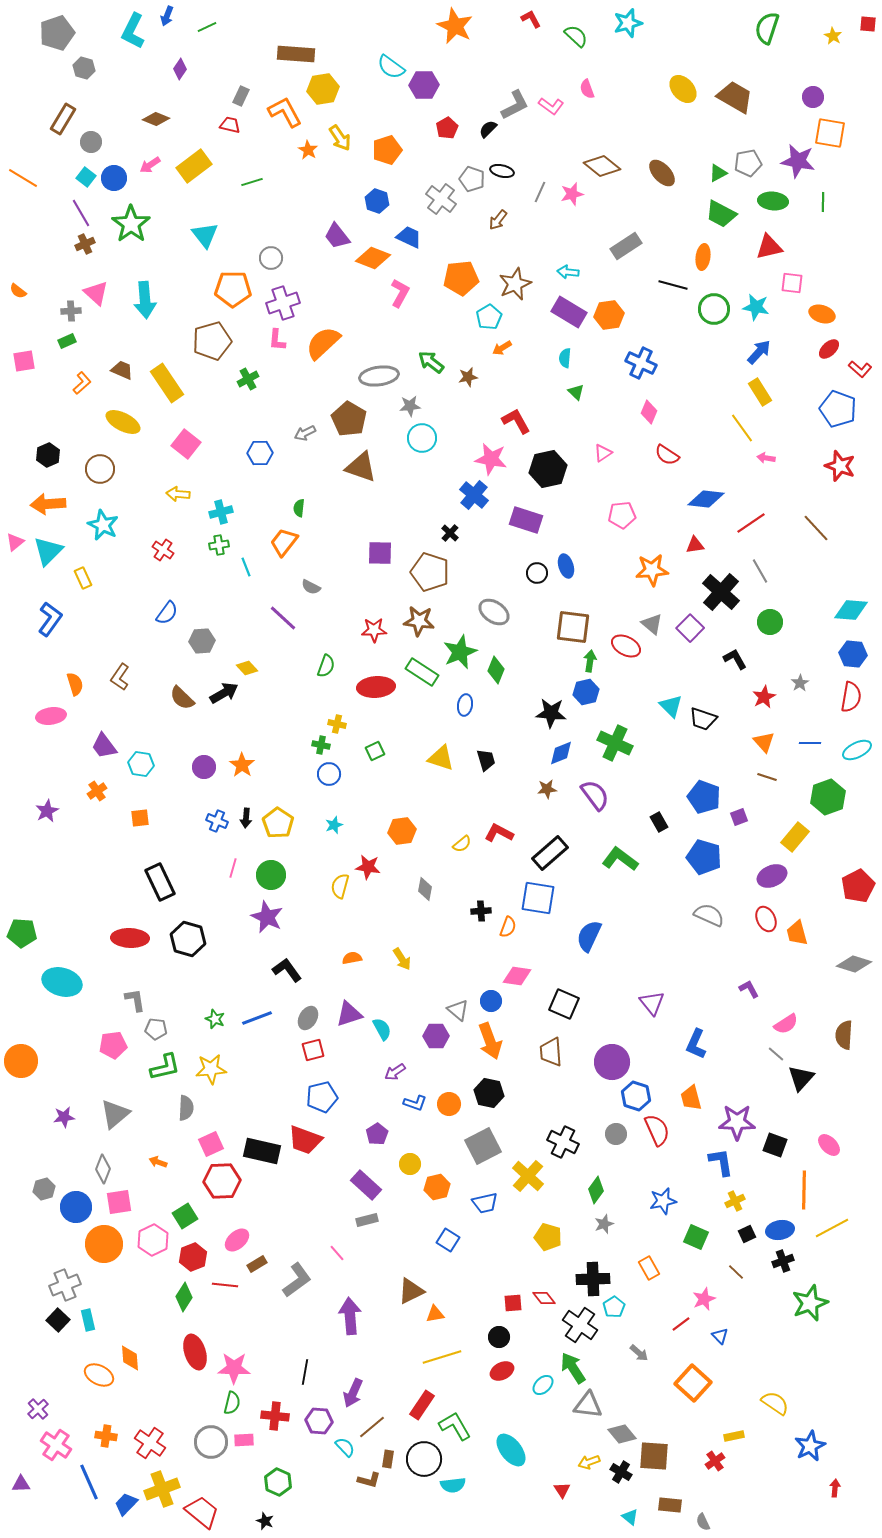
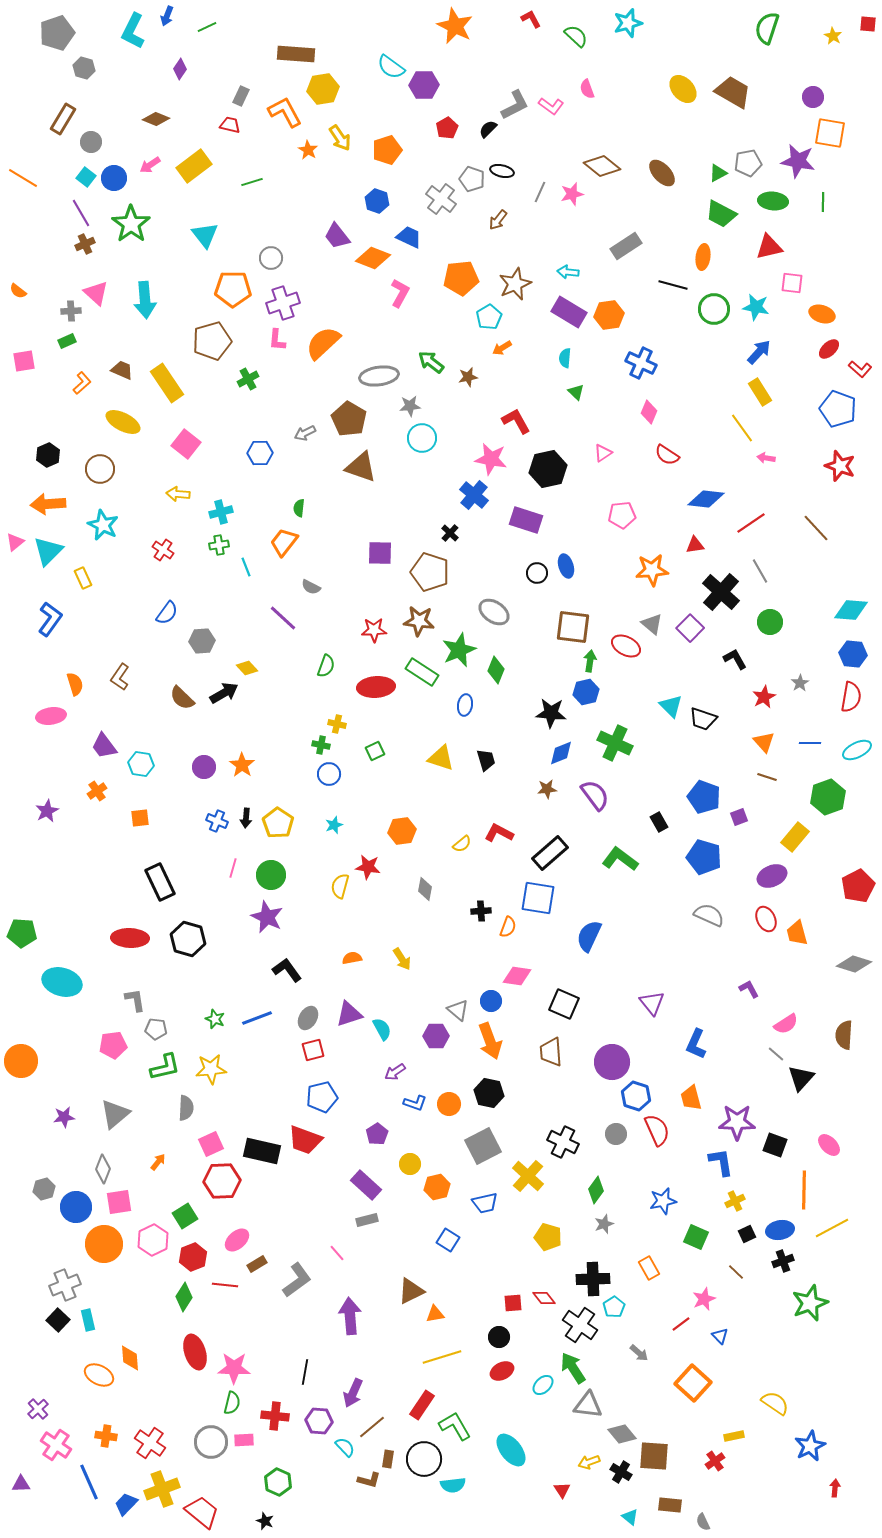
brown trapezoid at (735, 97): moved 2 px left, 5 px up
green star at (460, 652): moved 1 px left, 2 px up
orange arrow at (158, 1162): rotated 108 degrees clockwise
